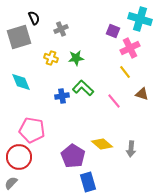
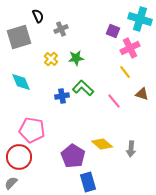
black semicircle: moved 4 px right, 2 px up
yellow cross: moved 1 px down; rotated 24 degrees clockwise
